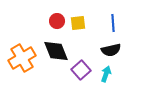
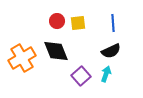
black semicircle: moved 1 px down; rotated 12 degrees counterclockwise
purple square: moved 6 px down
